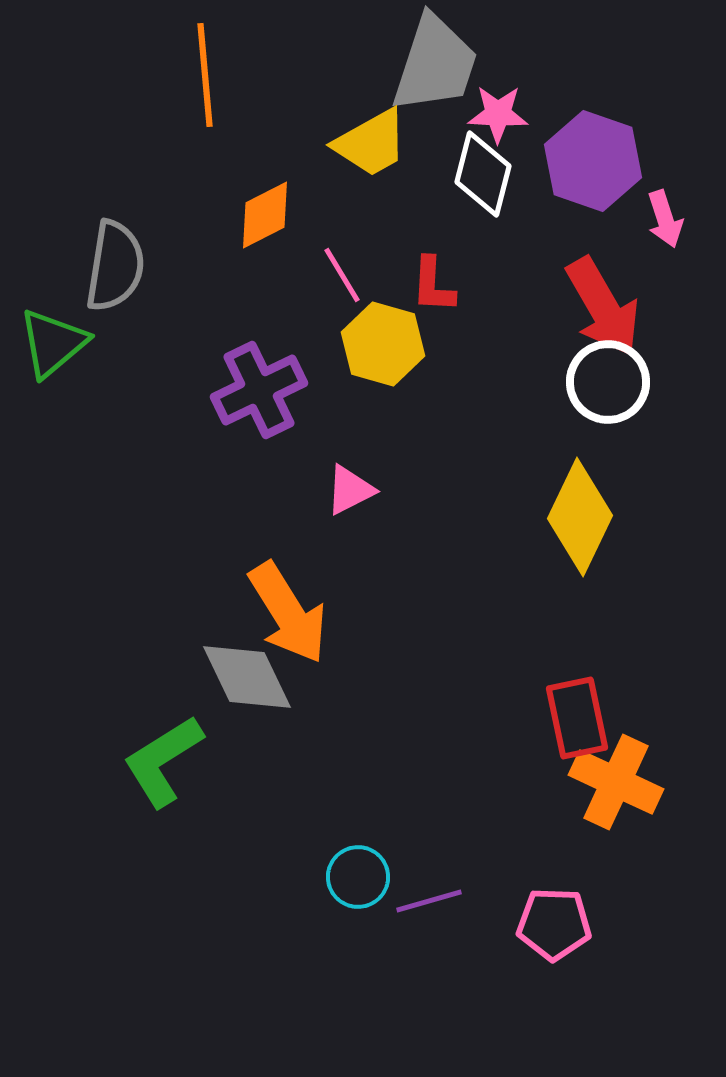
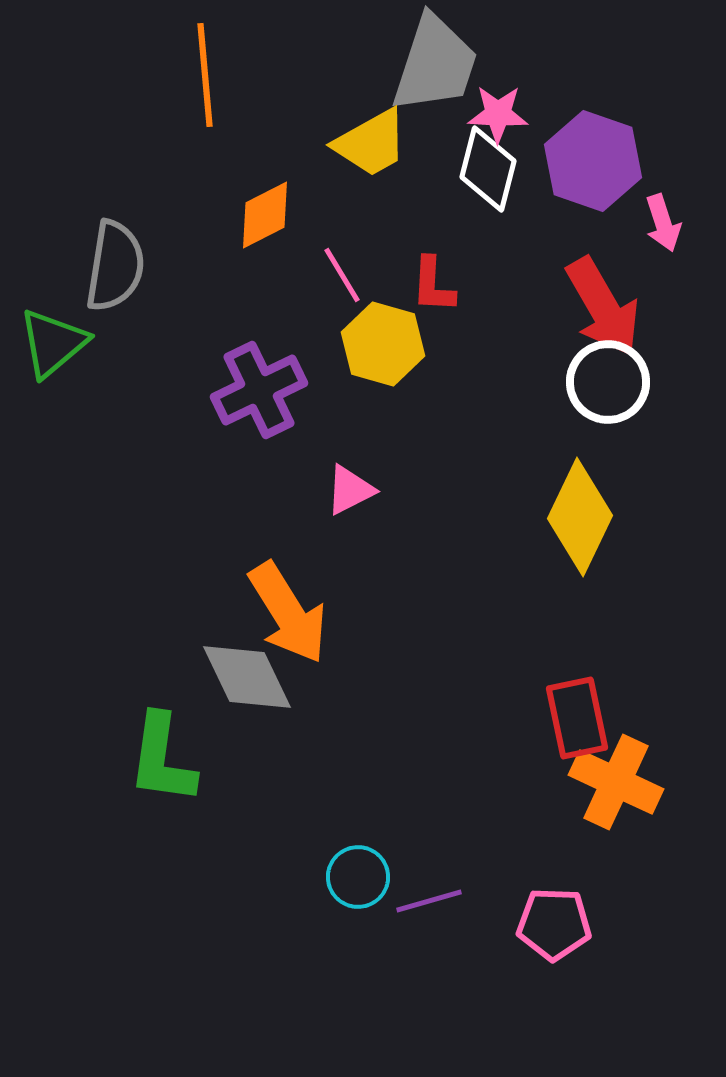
white diamond: moved 5 px right, 5 px up
pink arrow: moved 2 px left, 4 px down
green L-shape: moved 1 px left, 2 px up; rotated 50 degrees counterclockwise
